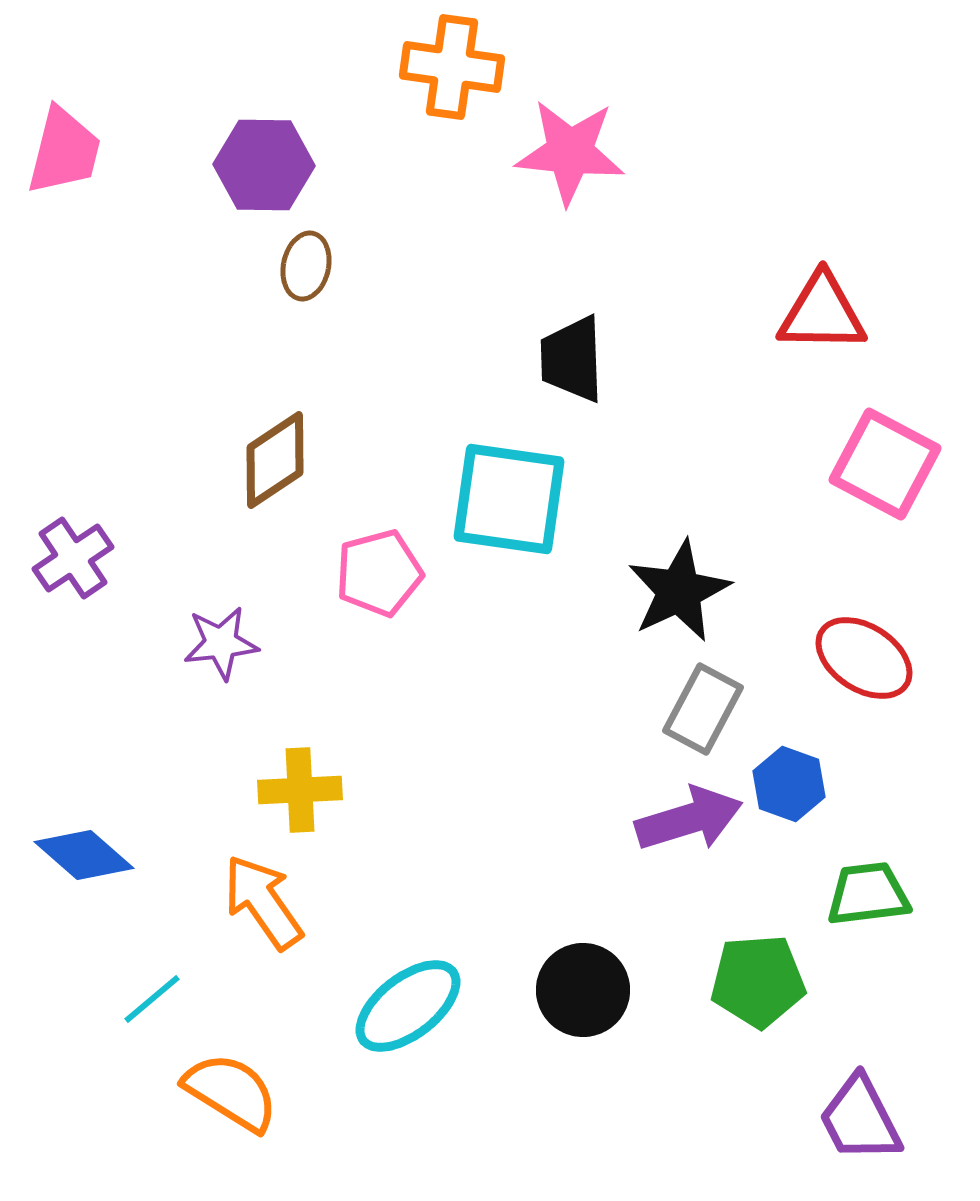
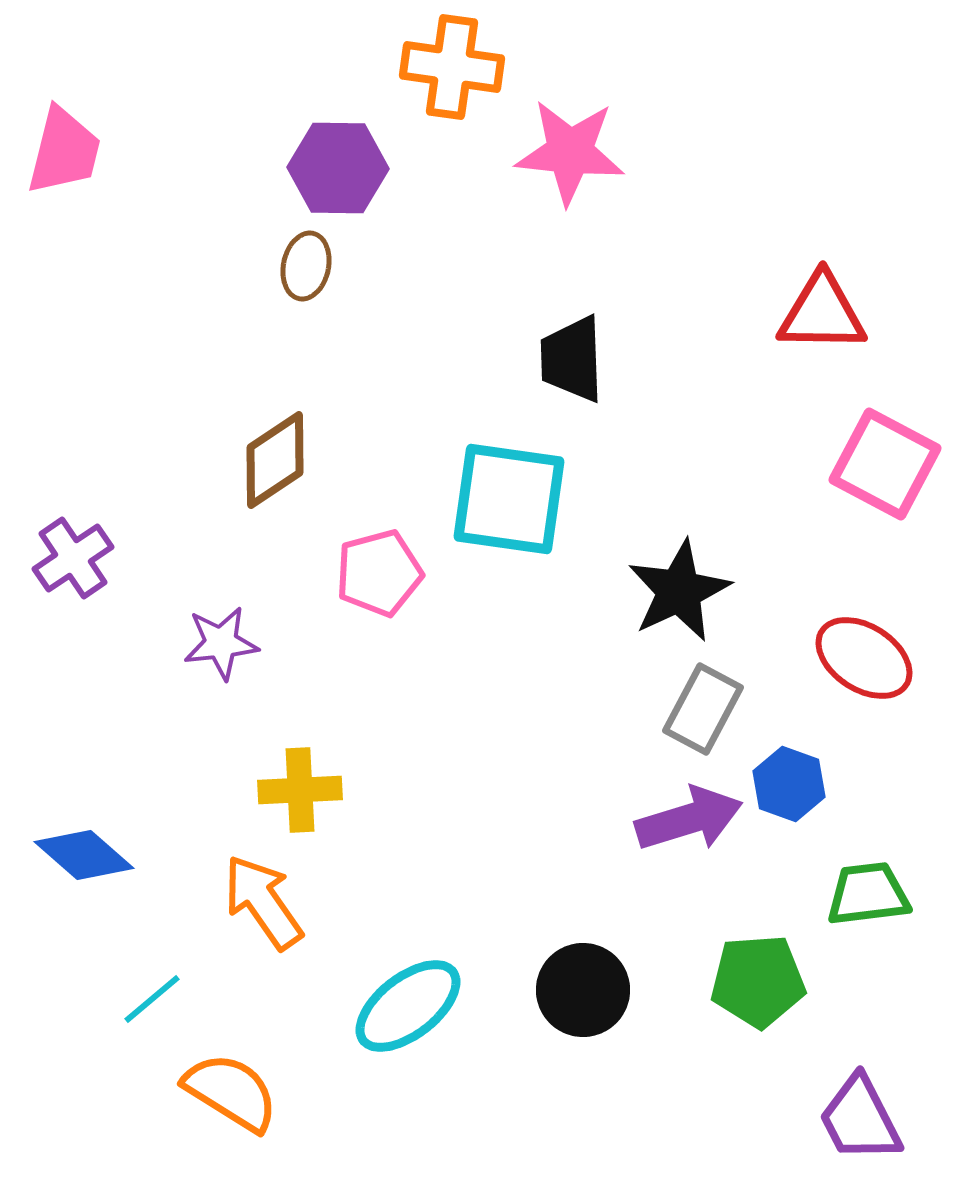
purple hexagon: moved 74 px right, 3 px down
